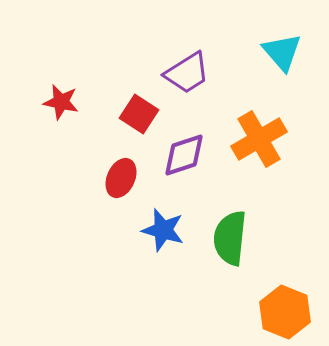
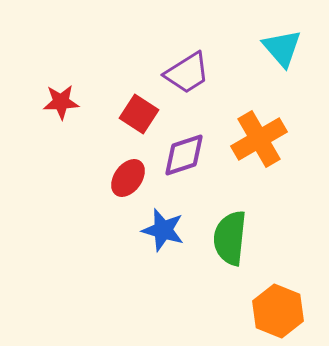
cyan triangle: moved 4 px up
red star: rotated 15 degrees counterclockwise
red ellipse: moved 7 px right; rotated 12 degrees clockwise
orange hexagon: moved 7 px left, 1 px up
